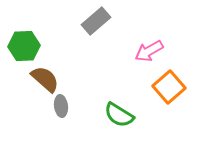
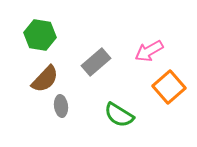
gray rectangle: moved 41 px down
green hexagon: moved 16 px right, 11 px up; rotated 12 degrees clockwise
brown semicircle: rotated 92 degrees clockwise
